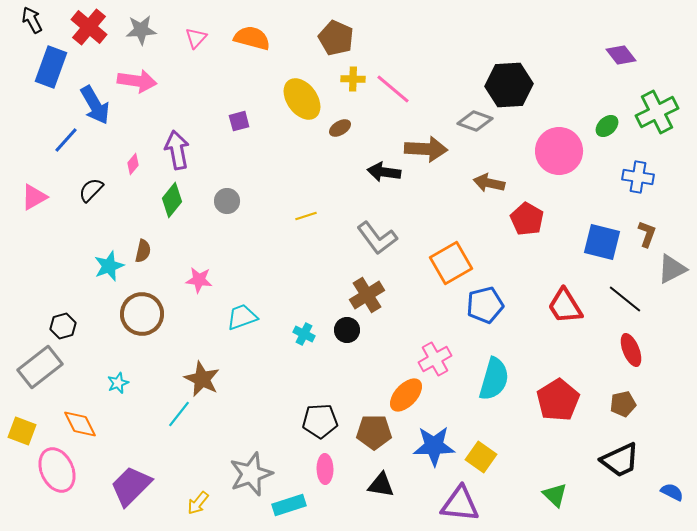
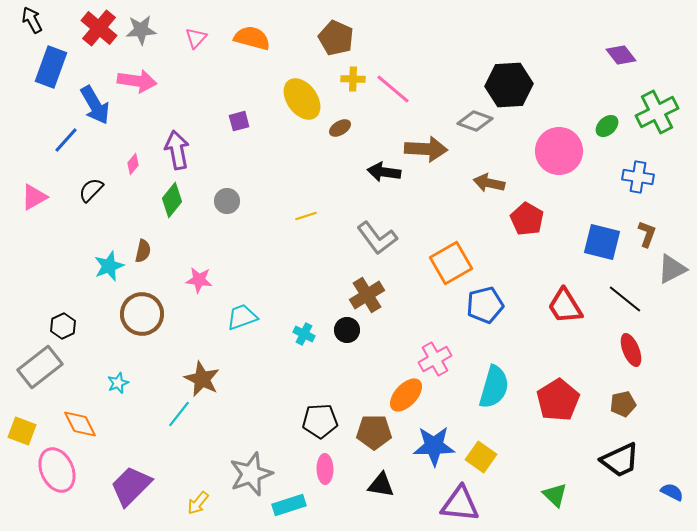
red cross at (89, 27): moved 10 px right, 1 px down
black hexagon at (63, 326): rotated 10 degrees counterclockwise
cyan semicircle at (494, 379): moved 8 px down
